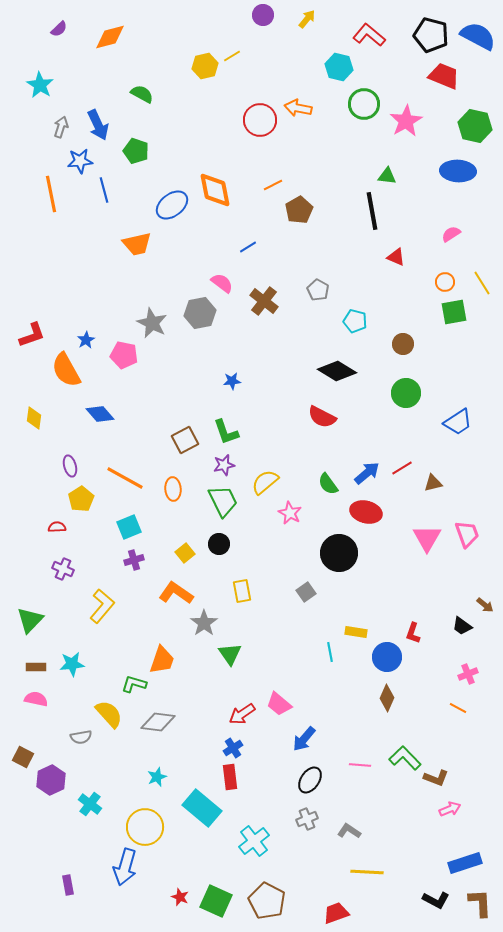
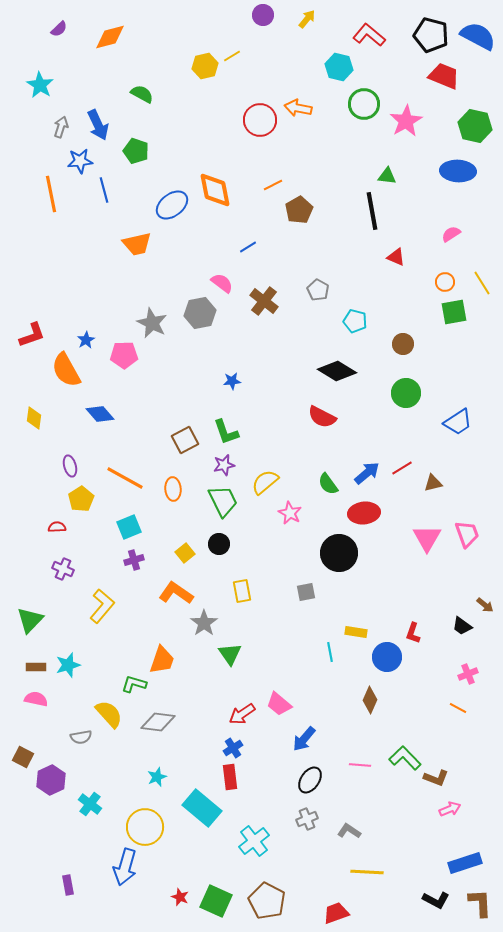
pink pentagon at (124, 355): rotated 12 degrees counterclockwise
red ellipse at (366, 512): moved 2 px left, 1 px down; rotated 20 degrees counterclockwise
gray square at (306, 592): rotated 24 degrees clockwise
cyan star at (72, 664): moved 4 px left, 1 px down; rotated 10 degrees counterclockwise
brown diamond at (387, 698): moved 17 px left, 2 px down
